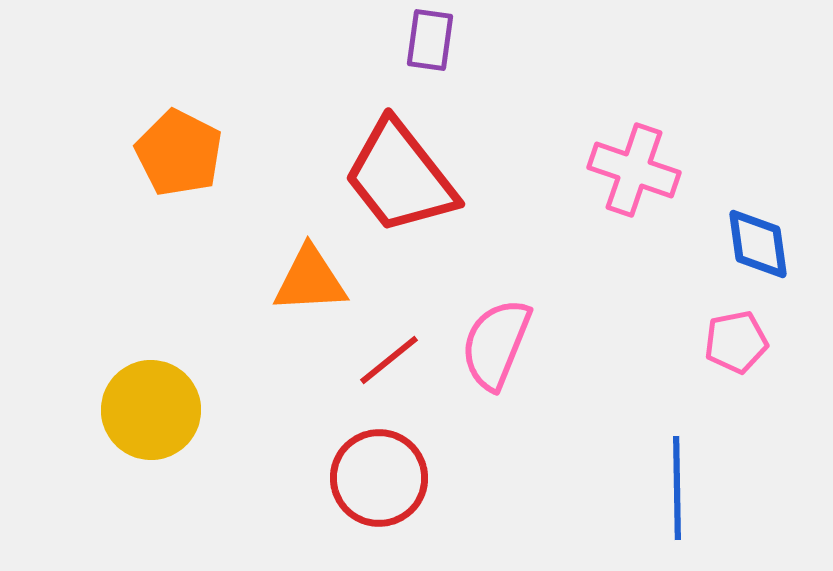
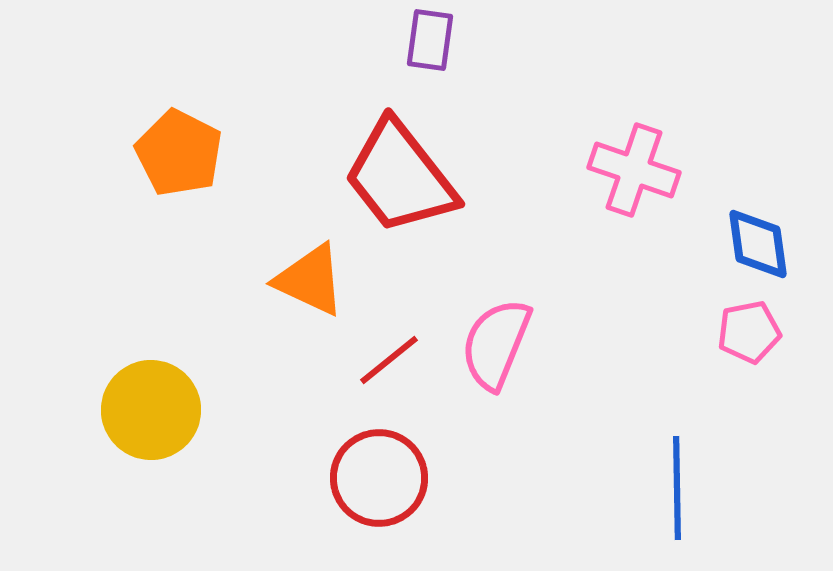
orange triangle: rotated 28 degrees clockwise
pink pentagon: moved 13 px right, 10 px up
